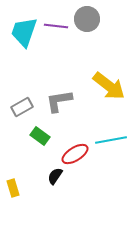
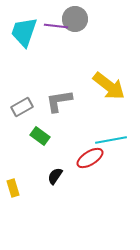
gray circle: moved 12 px left
red ellipse: moved 15 px right, 4 px down
